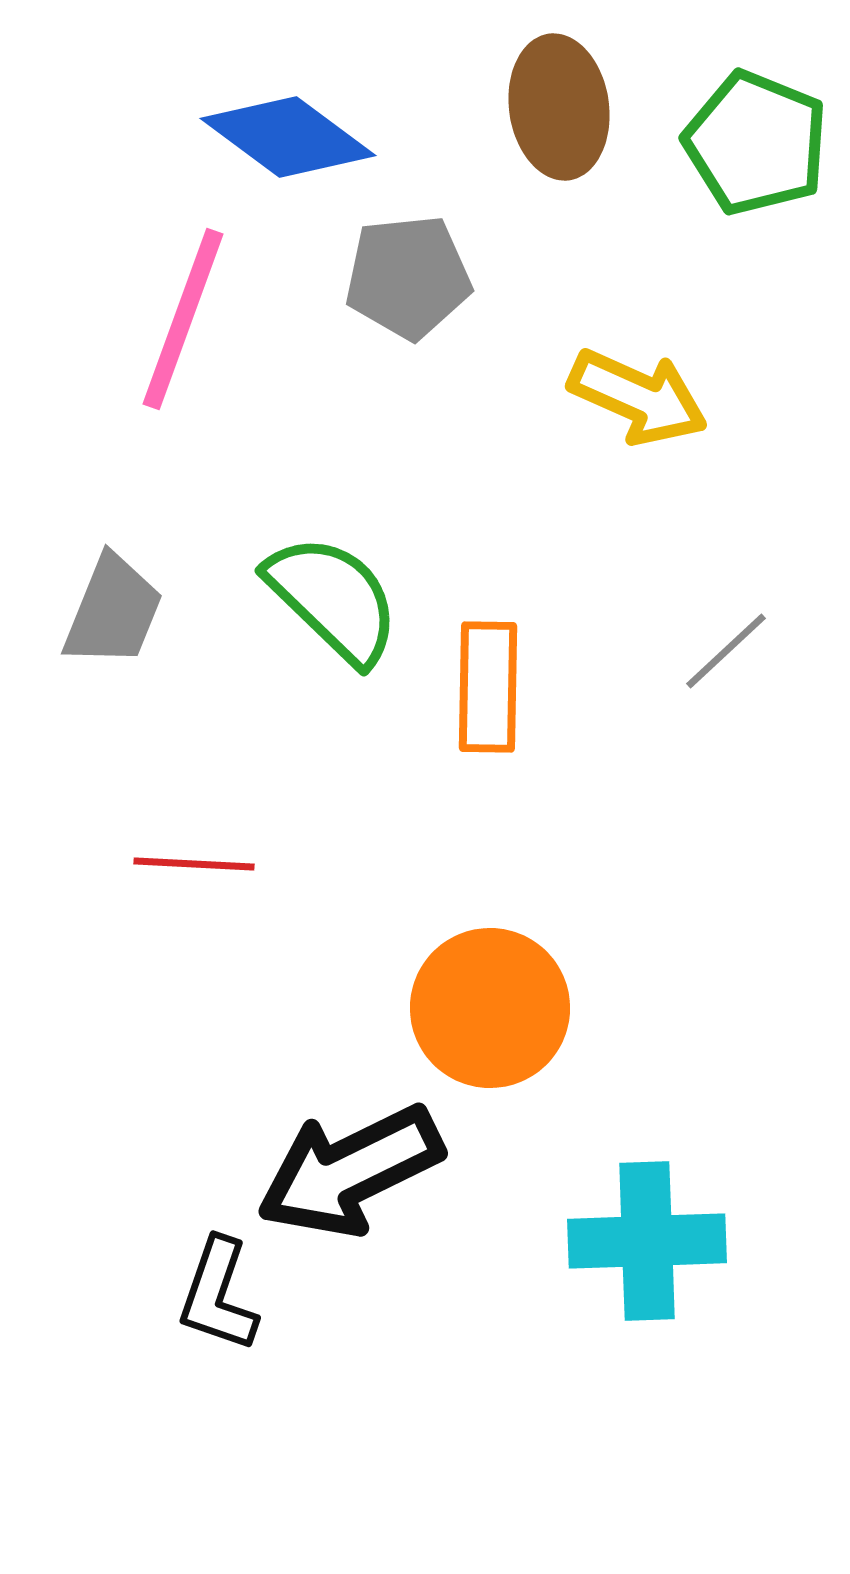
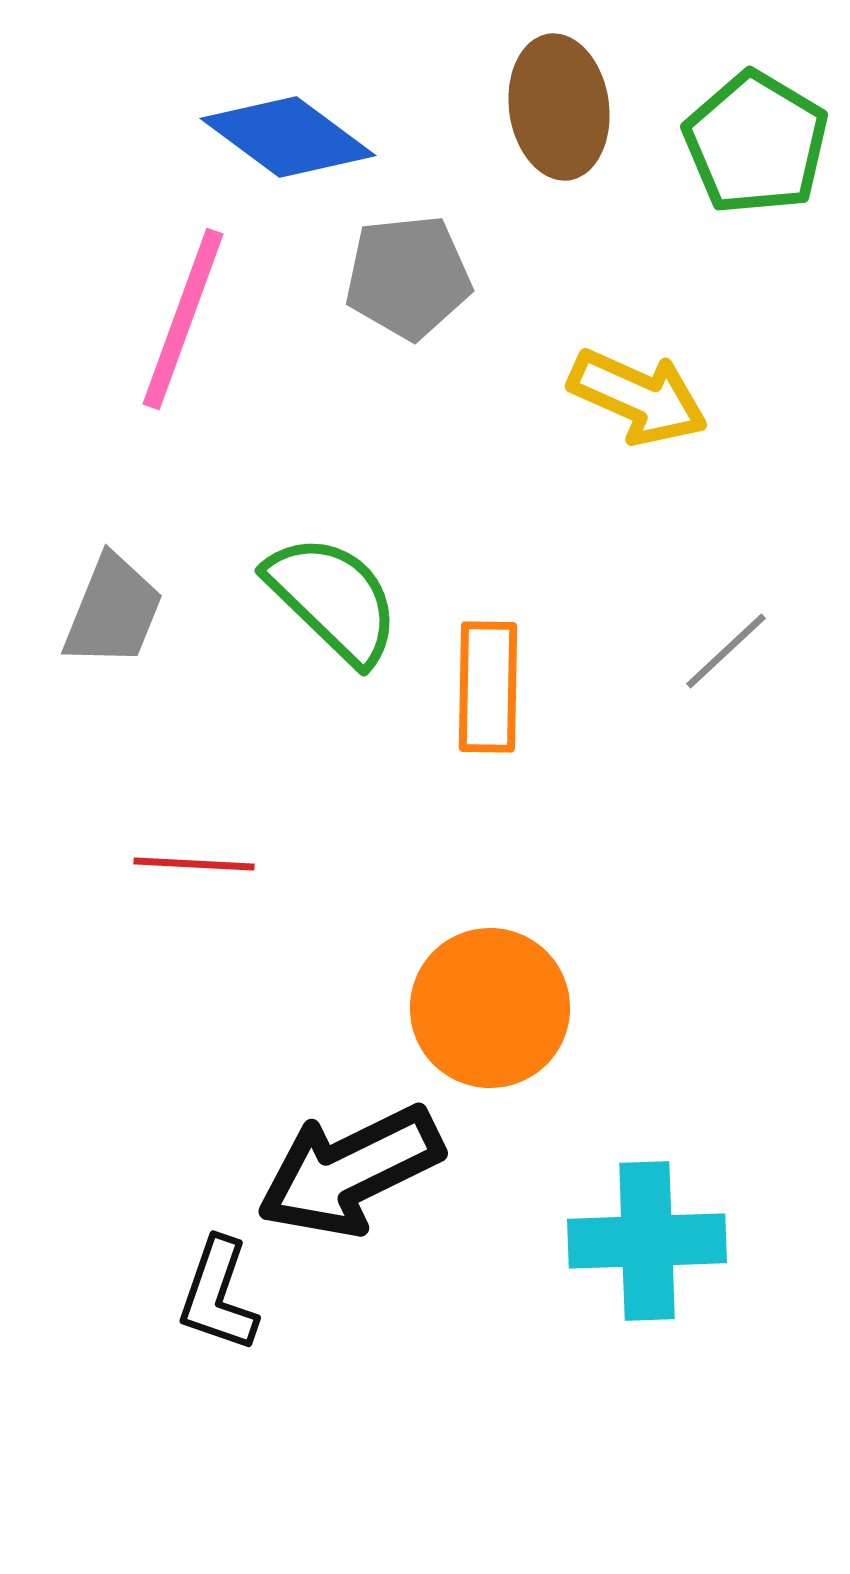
green pentagon: rotated 9 degrees clockwise
